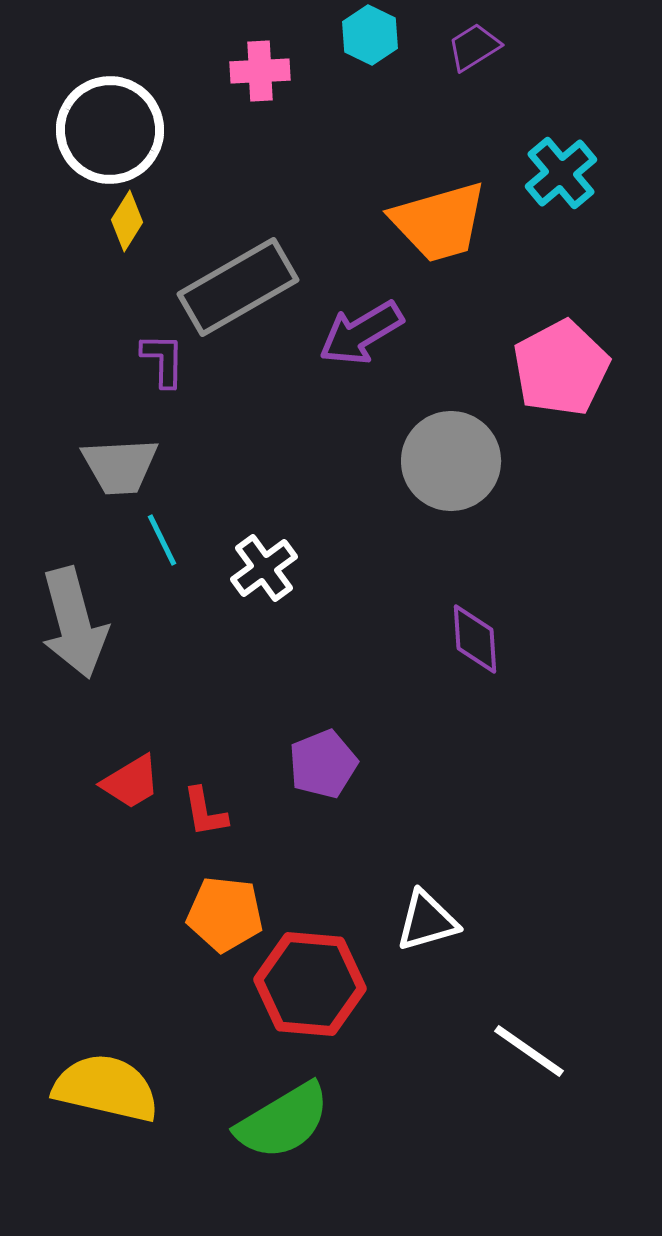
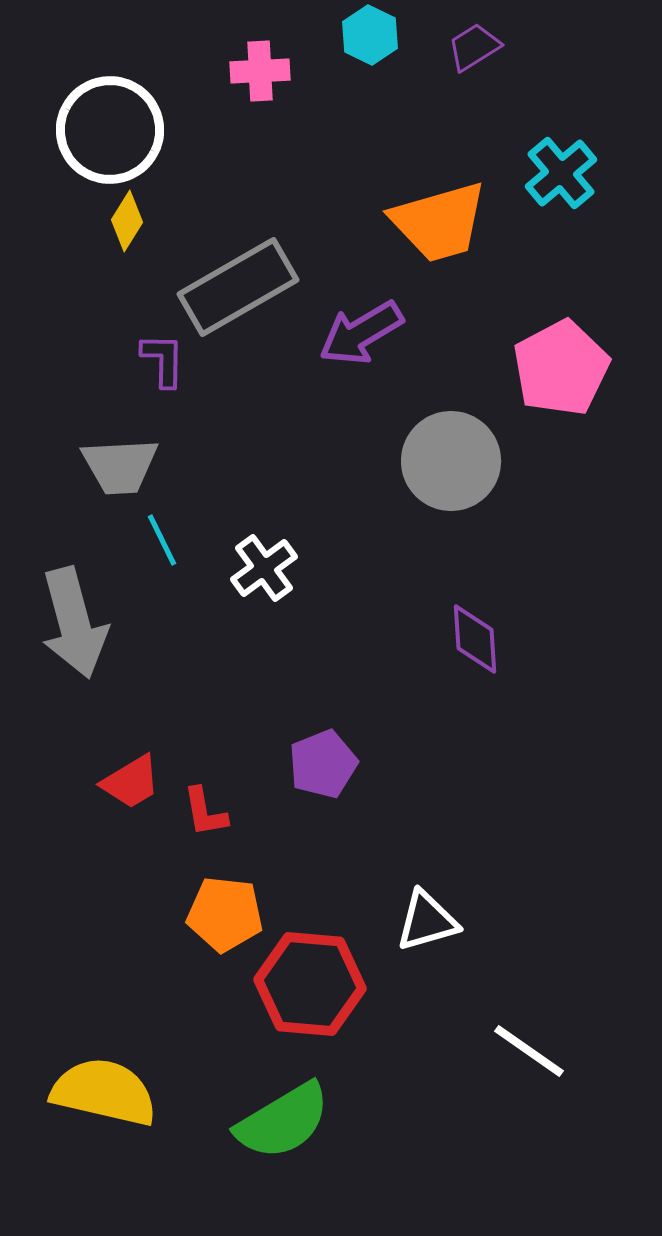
yellow semicircle: moved 2 px left, 4 px down
